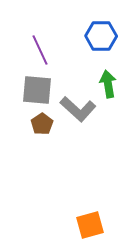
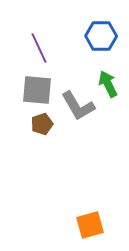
purple line: moved 1 px left, 2 px up
green arrow: rotated 16 degrees counterclockwise
gray L-shape: moved 3 px up; rotated 18 degrees clockwise
brown pentagon: rotated 15 degrees clockwise
